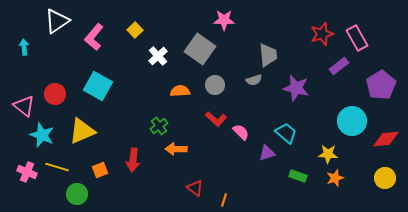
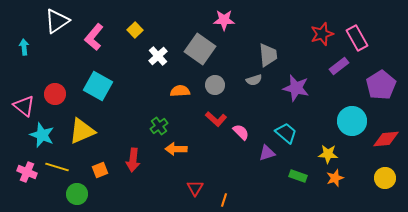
red triangle: rotated 24 degrees clockwise
